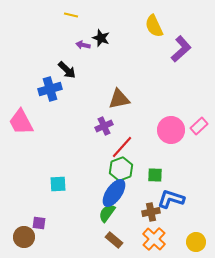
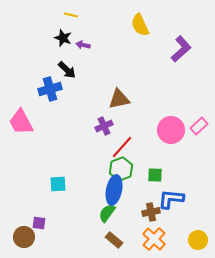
yellow semicircle: moved 14 px left, 1 px up
black star: moved 38 px left
blue ellipse: moved 3 px up; rotated 24 degrees counterclockwise
blue L-shape: rotated 12 degrees counterclockwise
yellow circle: moved 2 px right, 2 px up
